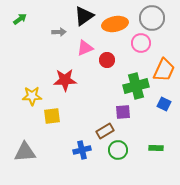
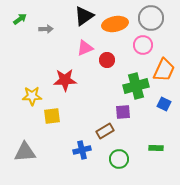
gray circle: moved 1 px left
gray arrow: moved 13 px left, 3 px up
pink circle: moved 2 px right, 2 px down
green circle: moved 1 px right, 9 px down
